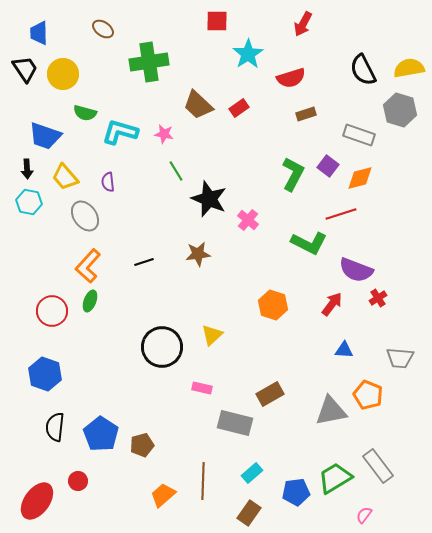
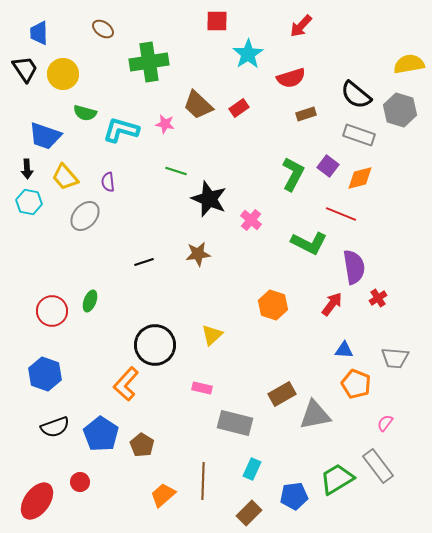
red arrow at (303, 24): moved 2 px left, 2 px down; rotated 15 degrees clockwise
yellow semicircle at (409, 68): moved 4 px up
black semicircle at (363, 70): moved 7 px left, 25 px down; rotated 24 degrees counterclockwise
cyan L-shape at (120, 132): moved 1 px right, 2 px up
pink star at (164, 134): moved 1 px right, 10 px up
green line at (176, 171): rotated 40 degrees counterclockwise
red line at (341, 214): rotated 40 degrees clockwise
gray ellipse at (85, 216): rotated 76 degrees clockwise
pink cross at (248, 220): moved 3 px right
orange L-shape at (88, 266): moved 38 px right, 118 px down
purple semicircle at (356, 270): moved 2 px left, 3 px up; rotated 120 degrees counterclockwise
black circle at (162, 347): moved 7 px left, 2 px up
gray trapezoid at (400, 358): moved 5 px left
brown rectangle at (270, 394): moved 12 px right
orange pentagon at (368, 395): moved 12 px left, 11 px up
gray triangle at (331, 411): moved 16 px left, 4 px down
black semicircle at (55, 427): rotated 116 degrees counterclockwise
brown pentagon at (142, 445): rotated 25 degrees counterclockwise
cyan rectangle at (252, 473): moved 4 px up; rotated 25 degrees counterclockwise
green trapezoid at (335, 478): moved 2 px right, 1 px down
red circle at (78, 481): moved 2 px right, 1 px down
blue pentagon at (296, 492): moved 2 px left, 4 px down
brown rectangle at (249, 513): rotated 10 degrees clockwise
pink semicircle at (364, 515): moved 21 px right, 92 px up
